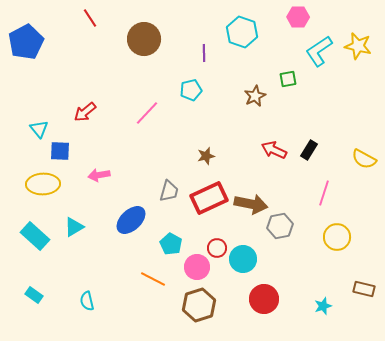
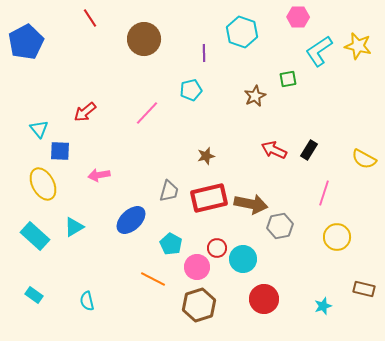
yellow ellipse at (43, 184): rotated 64 degrees clockwise
red rectangle at (209, 198): rotated 12 degrees clockwise
